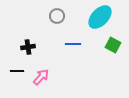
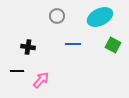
cyan ellipse: rotated 20 degrees clockwise
black cross: rotated 16 degrees clockwise
pink arrow: moved 3 px down
